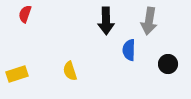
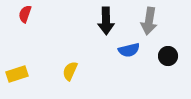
blue semicircle: rotated 105 degrees counterclockwise
black circle: moved 8 px up
yellow semicircle: rotated 42 degrees clockwise
